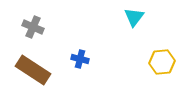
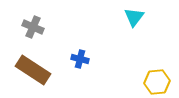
yellow hexagon: moved 5 px left, 20 px down
